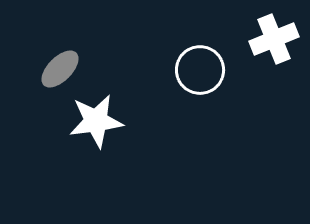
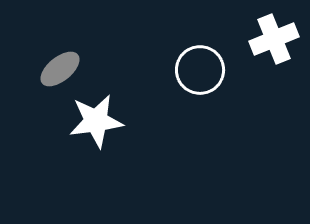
gray ellipse: rotated 6 degrees clockwise
